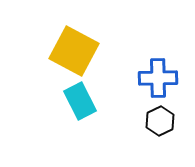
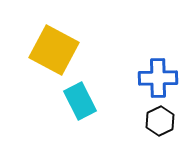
yellow square: moved 20 px left, 1 px up
